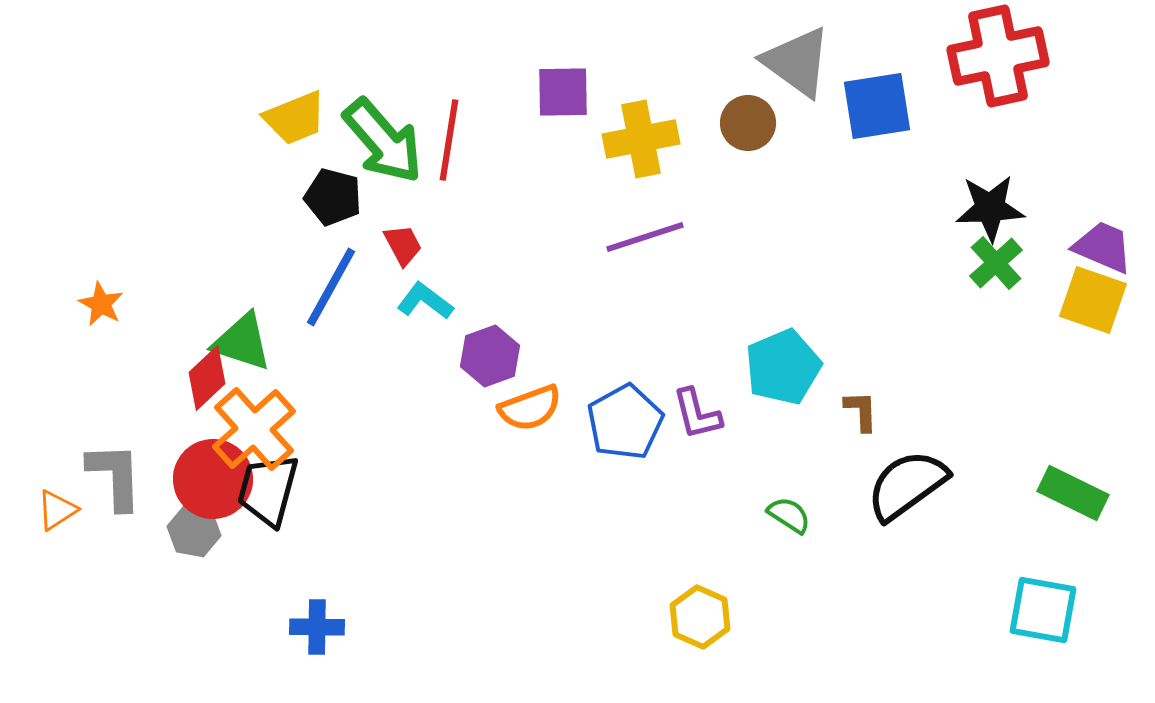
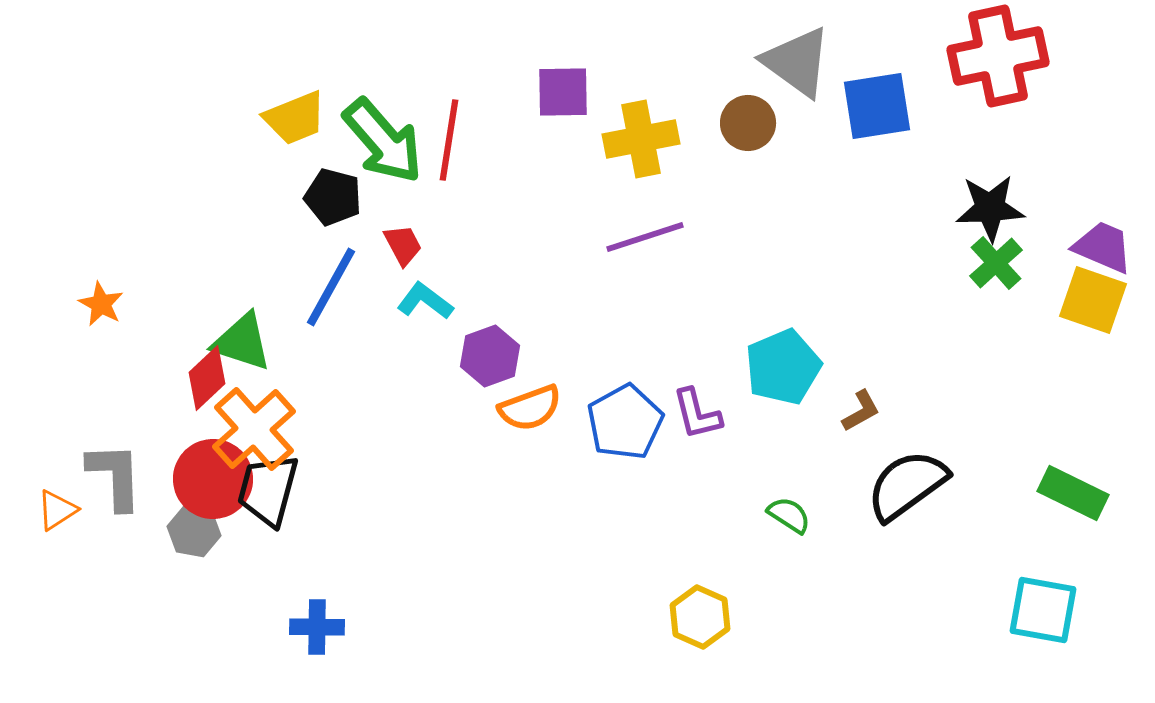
brown L-shape: rotated 63 degrees clockwise
